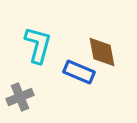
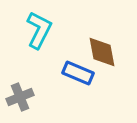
cyan L-shape: moved 1 px right, 15 px up; rotated 12 degrees clockwise
blue rectangle: moved 1 px left, 1 px down
